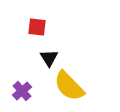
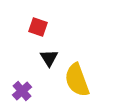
red square: moved 1 px right; rotated 12 degrees clockwise
yellow semicircle: moved 8 px right, 6 px up; rotated 24 degrees clockwise
